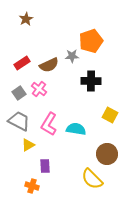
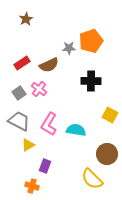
gray star: moved 3 px left, 8 px up
cyan semicircle: moved 1 px down
purple rectangle: rotated 24 degrees clockwise
